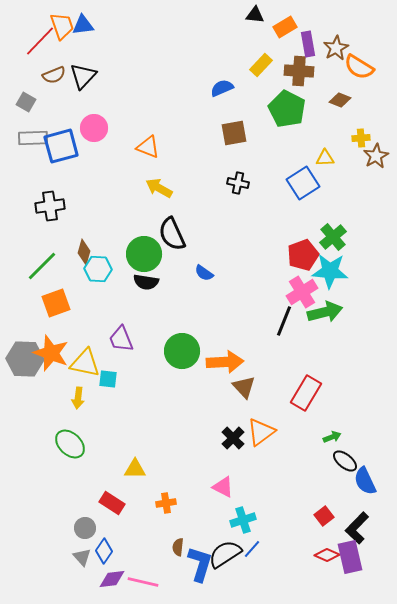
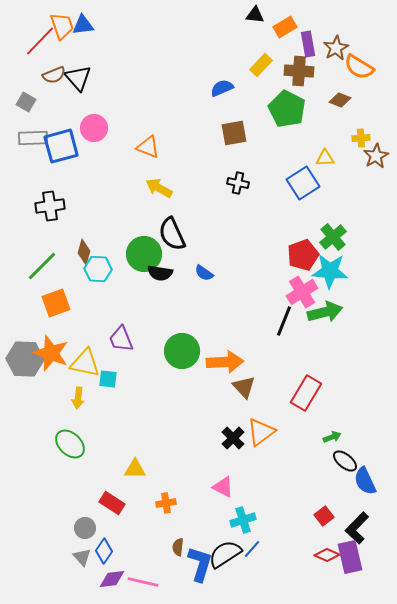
black triangle at (83, 76): moved 5 px left, 2 px down; rotated 24 degrees counterclockwise
black semicircle at (146, 282): moved 14 px right, 9 px up
